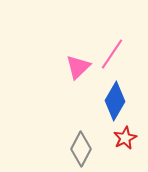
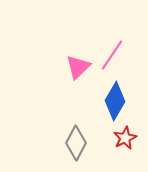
pink line: moved 1 px down
gray diamond: moved 5 px left, 6 px up
